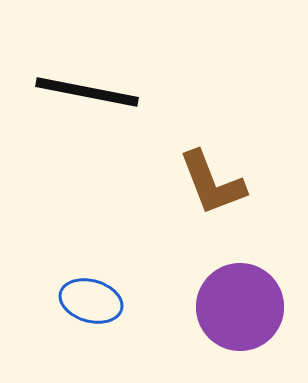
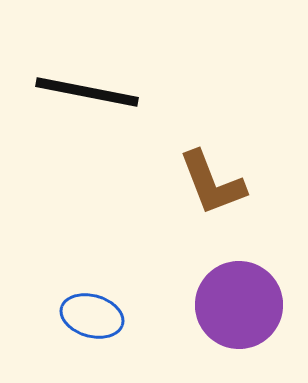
blue ellipse: moved 1 px right, 15 px down
purple circle: moved 1 px left, 2 px up
